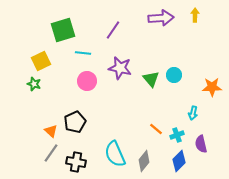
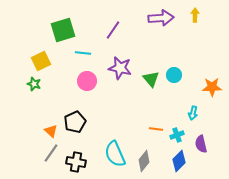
orange line: rotated 32 degrees counterclockwise
